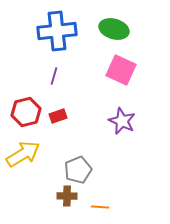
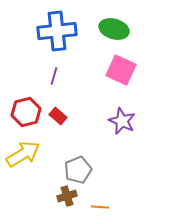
red rectangle: rotated 60 degrees clockwise
brown cross: rotated 18 degrees counterclockwise
